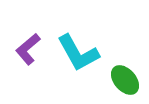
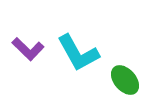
purple L-shape: rotated 96 degrees counterclockwise
